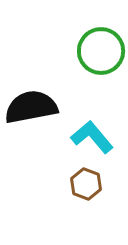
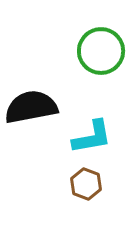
cyan L-shape: rotated 120 degrees clockwise
